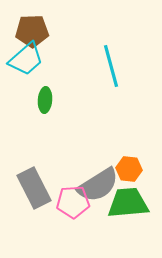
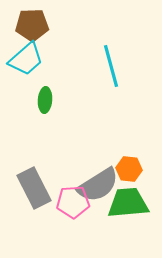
brown pentagon: moved 6 px up
